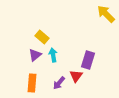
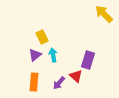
yellow arrow: moved 2 px left
yellow rectangle: rotated 24 degrees clockwise
red triangle: rotated 24 degrees counterclockwise
orange rectangle: moved 2 px right, 1 px up
